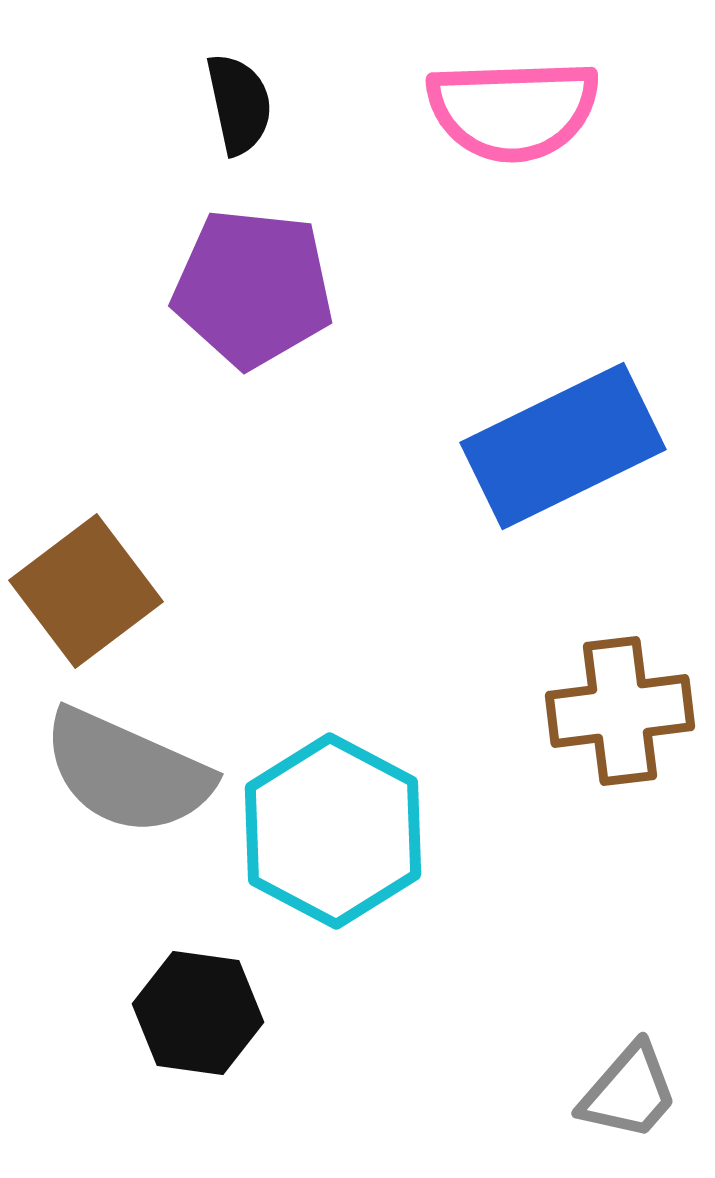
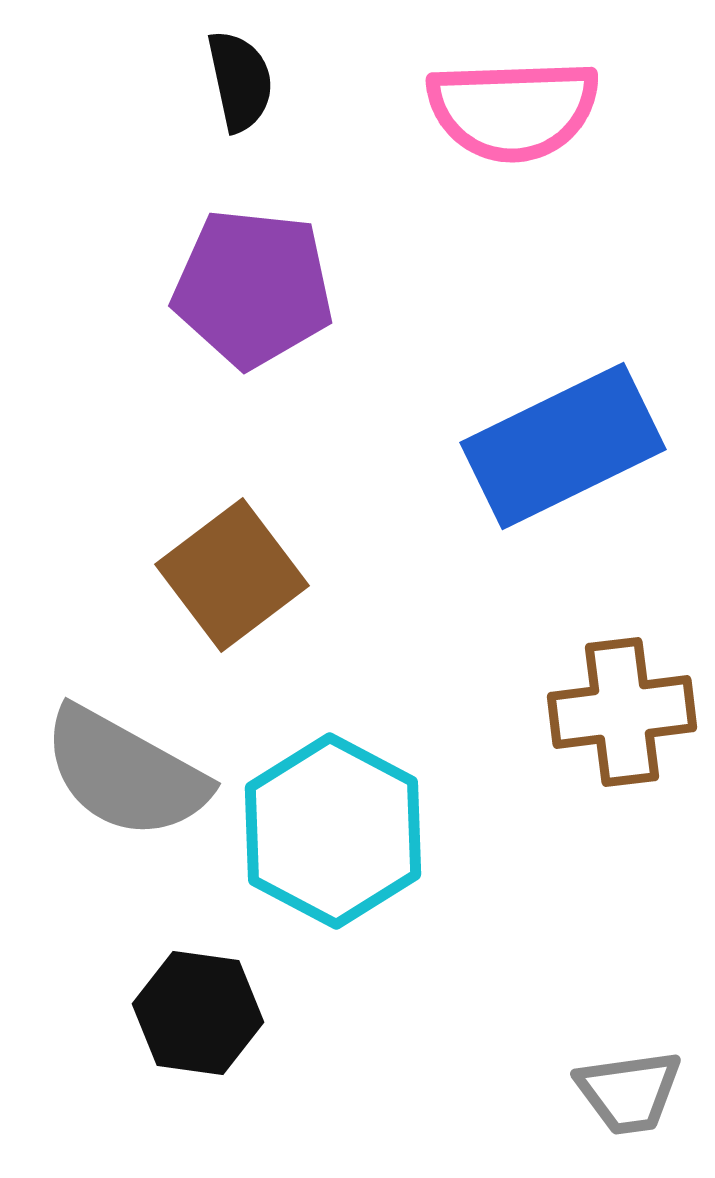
black semicircle: moved 1 px right, 23 px up
brown square: moved 146 px right, 16 px up
brown cross: moved 2 px right, 1 px down
gray semicircle: moved 2 px left, 1 px down; rotated 5 degrees clockwise
gray trapezoid: rotated 41 degrees clockwise
